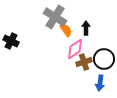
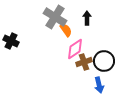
black arrow: moved 1 px right, 10 px up
black circle: moved 2 px down
blue arrow: moved 1 px left, 2 px down; rotated 21 degrees counterclockwise
